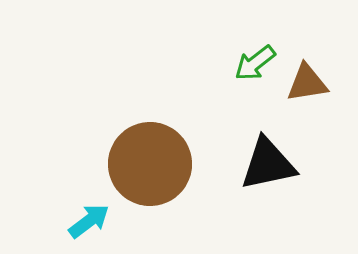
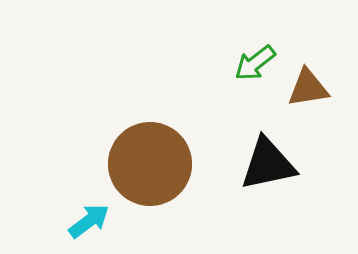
brown triangle: moved 1 px right, 5 px down
